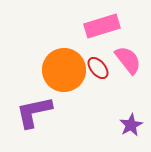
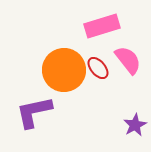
purple star: moved 4 px right
